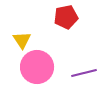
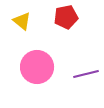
yellow triangle: moved 19 px up; rotated 18 degrees counterclockwise
purple line: moved 2 px right, 1 px down
